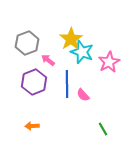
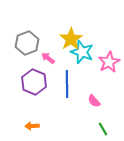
pink arrow: moved 2 px up
purple hexagon: rotated 15 degrees counterclockwise
pink semicircle: moved 11 px right, 6 px down
